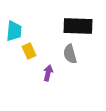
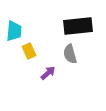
black rectangle: rotated 8 degrees counterclockwise
purple arrow: rotated 35 degrees clockwise
